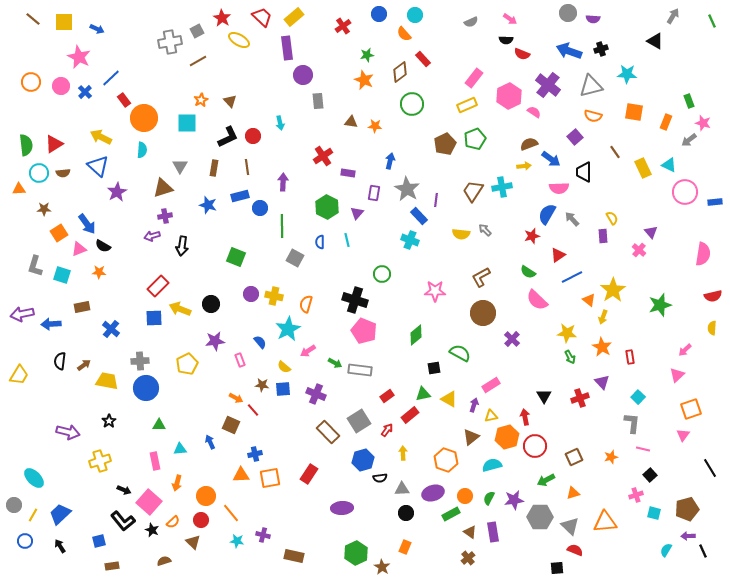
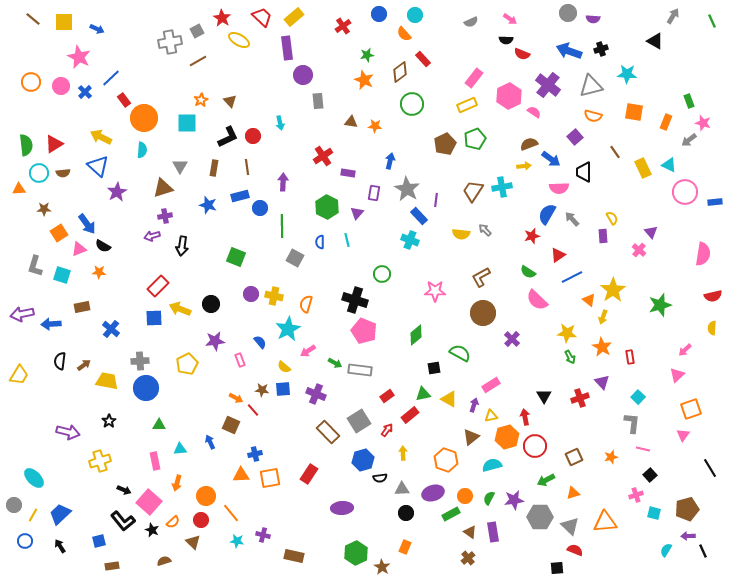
brown star at (262, 385): moved 5 px down
